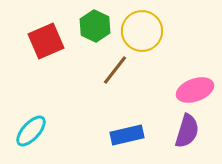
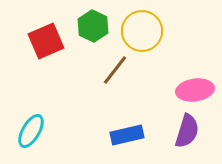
green hexagon: moved 2 px left
pink ellipse: rotated 12 degrees clockwise
cyan ellipse: rotated 12 degrees counterclockwise
